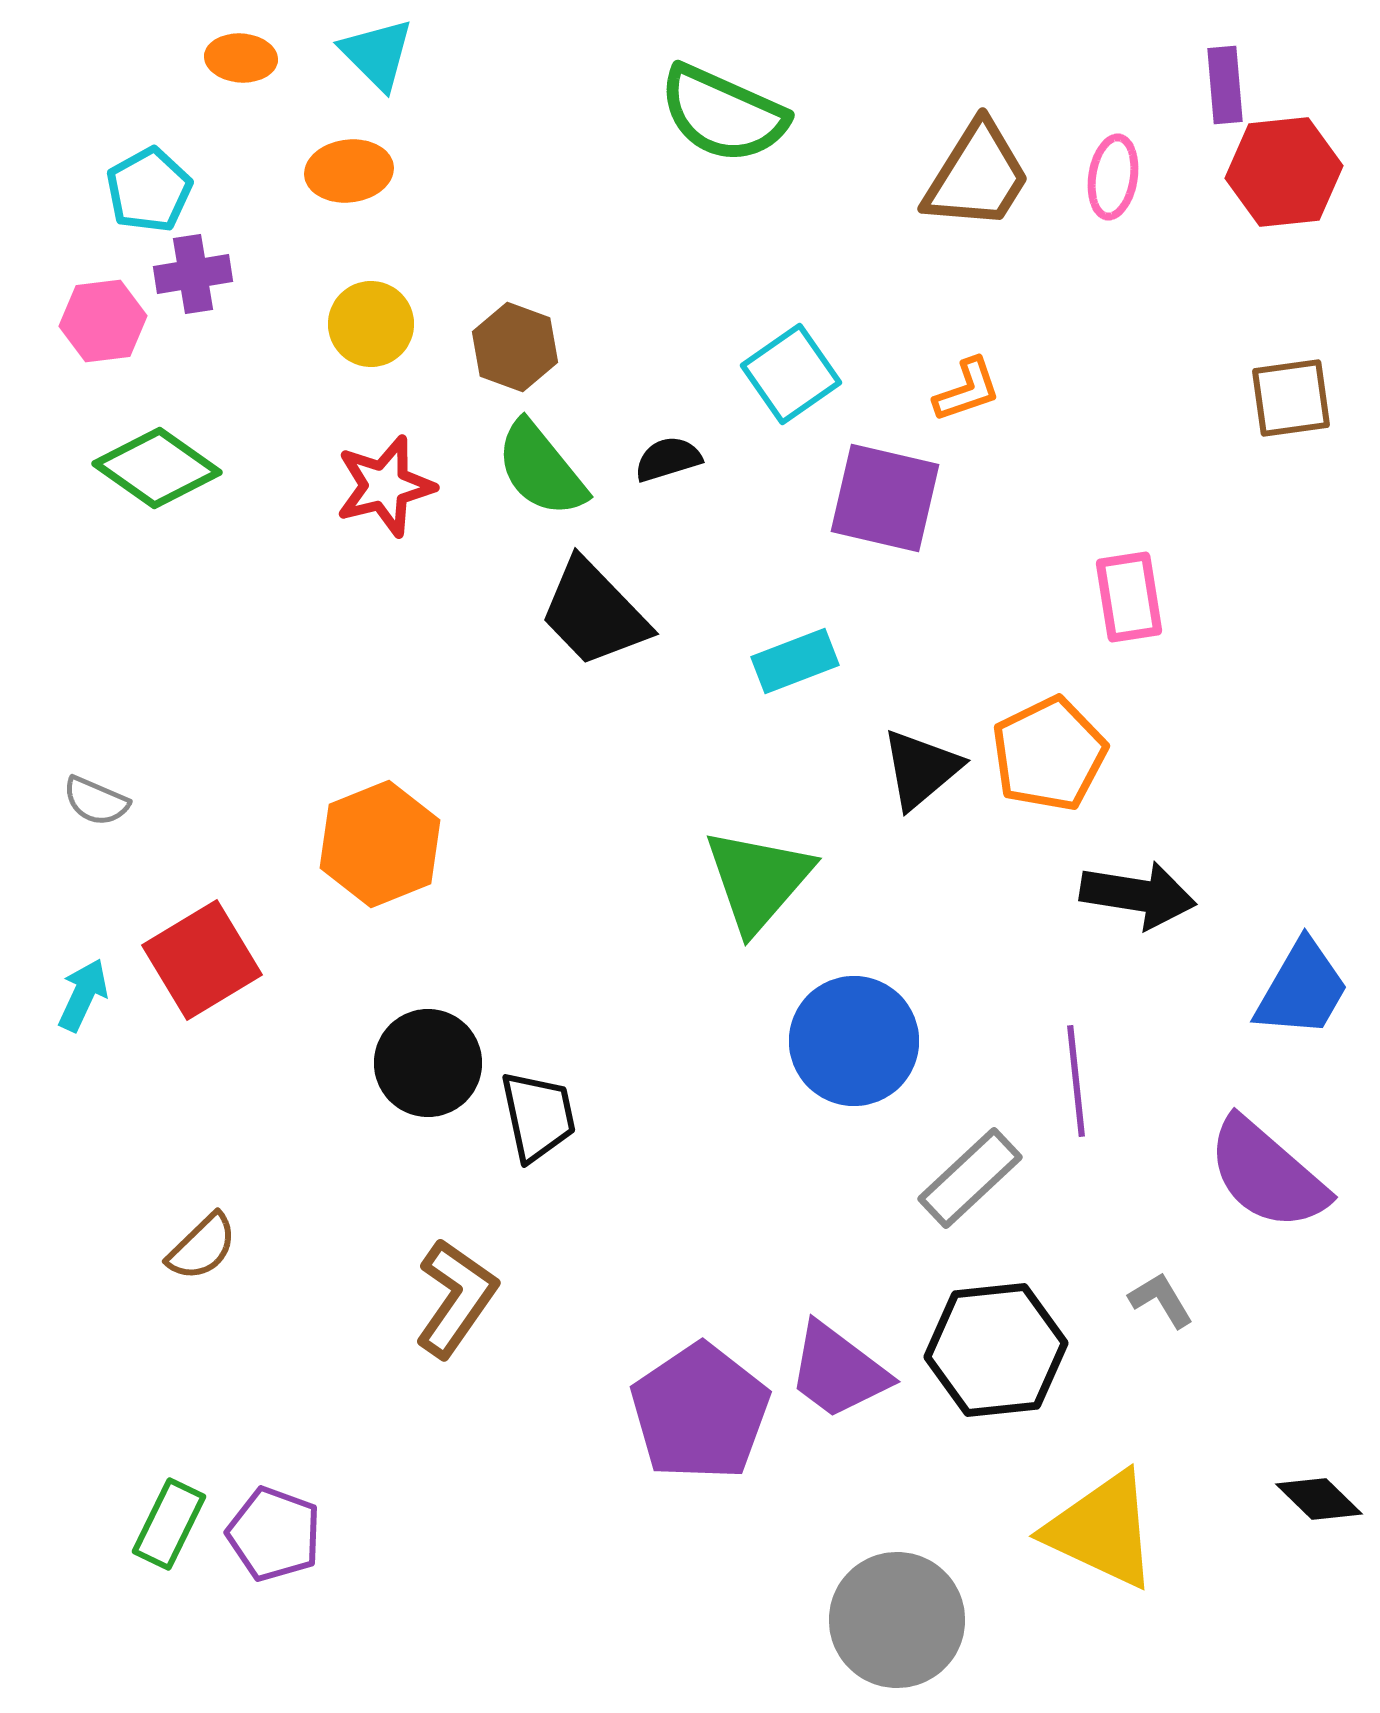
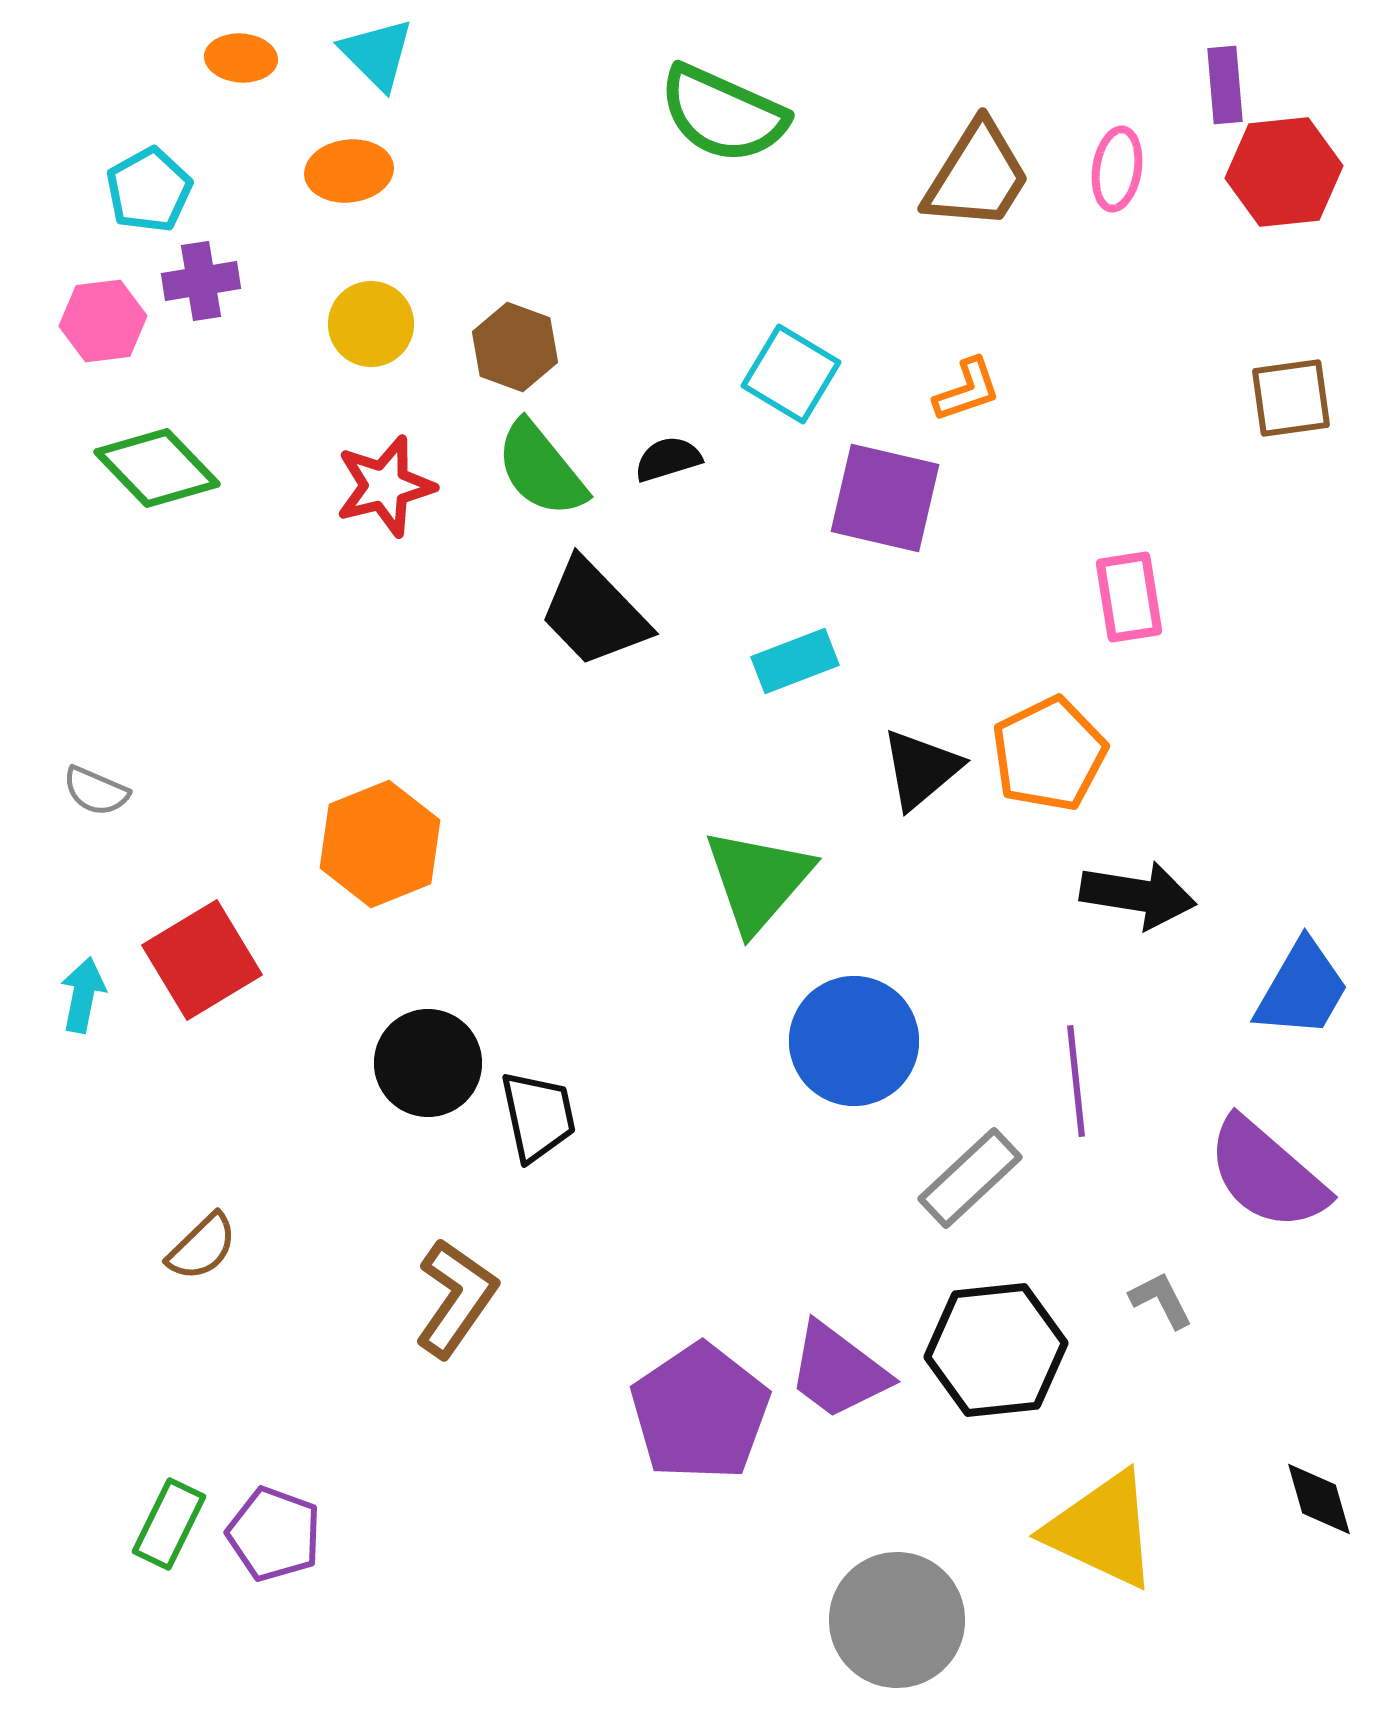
pink ellipse at (1113, 177): moved 4 px right, 8 px up
purple cross at (193, 274): moved 8 px right, 7 px down
cyan square at (791, 374): rotated 24 degrees counterclockwise
green diamond at (157, 468): rotated 11 degrees clockwise
gray semicircle at (96, 801): moved 10 px up
cyan arrow at (83, 995): rotated 14 degrees counterclockwise
gray L-shape at (1161, 1300): rotated 4 degrees clockwise
black diamond at (1319, 1499): rotated 30 degrees clockwise
